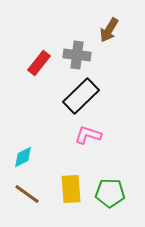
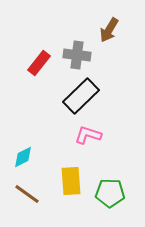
yellow rectangle: moved 8 px up
